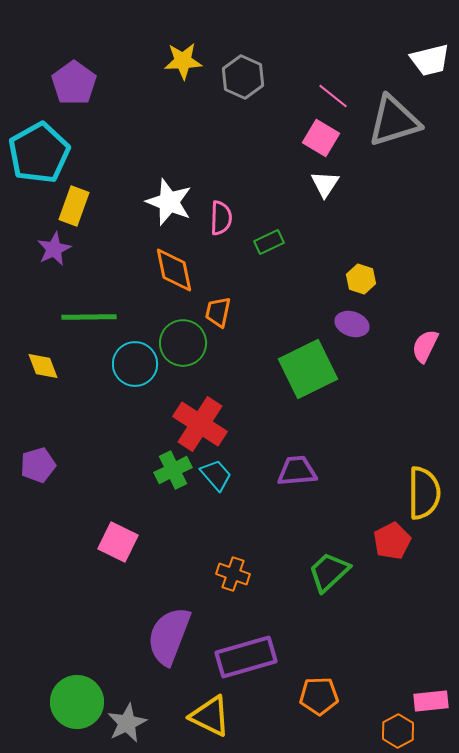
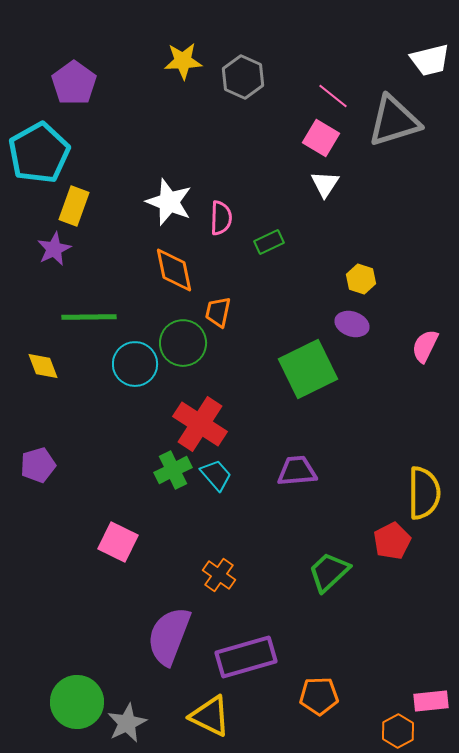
orange cross at (233, 574): moved 14 px left, 1 px down; rotated 16 degrees clockwise
